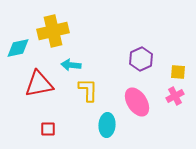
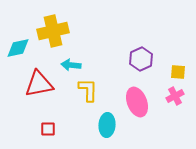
pink ellipse: rotated 12 degrees clockwise
